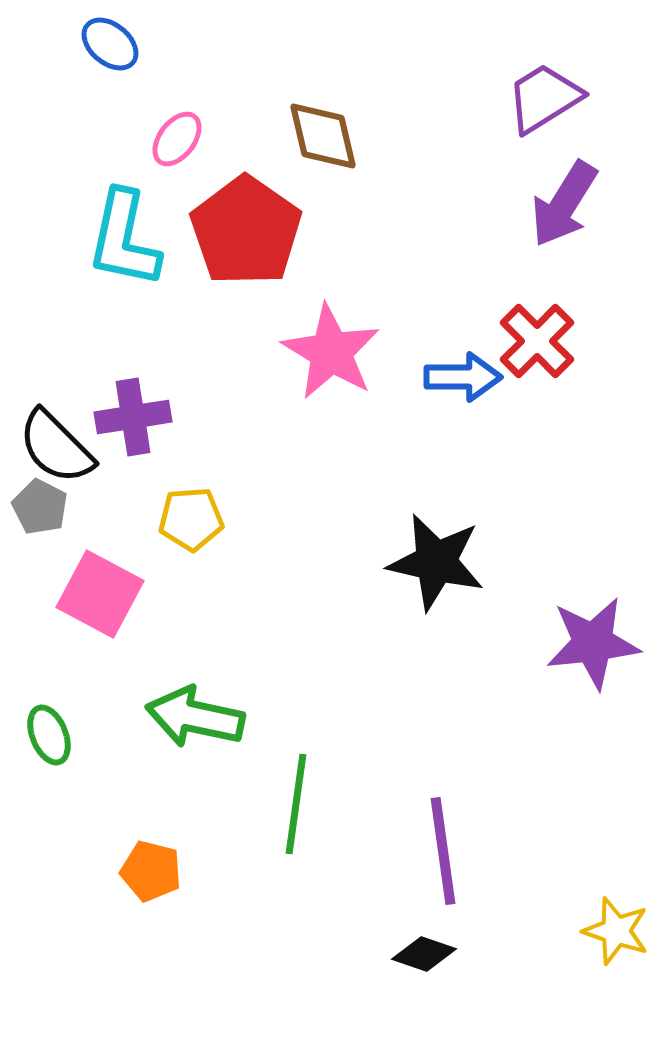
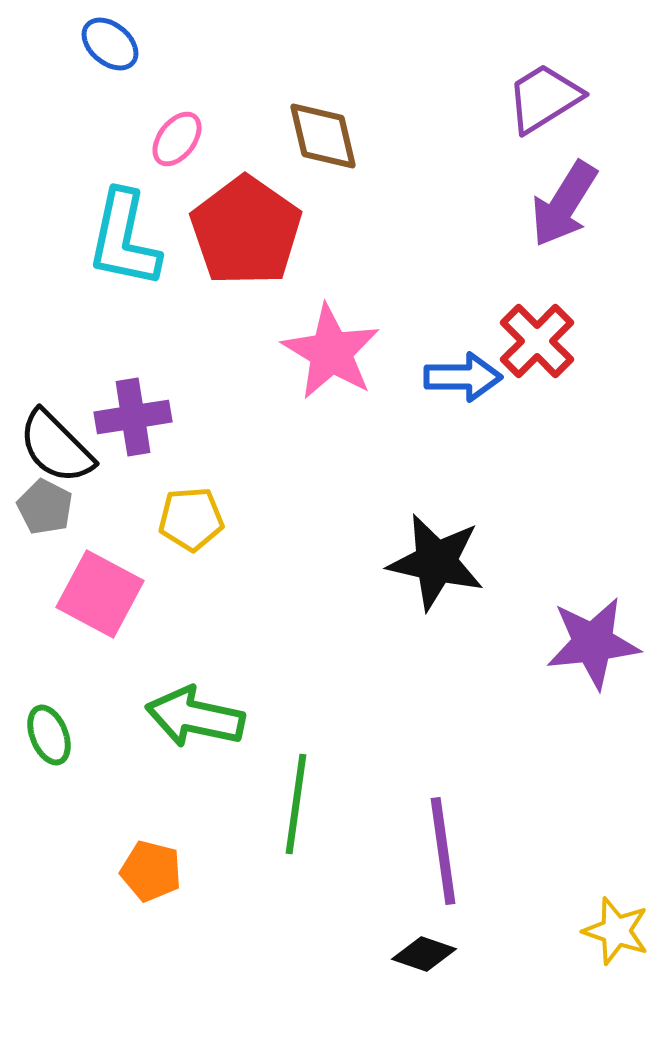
gray pentagon: moved 5 px right
